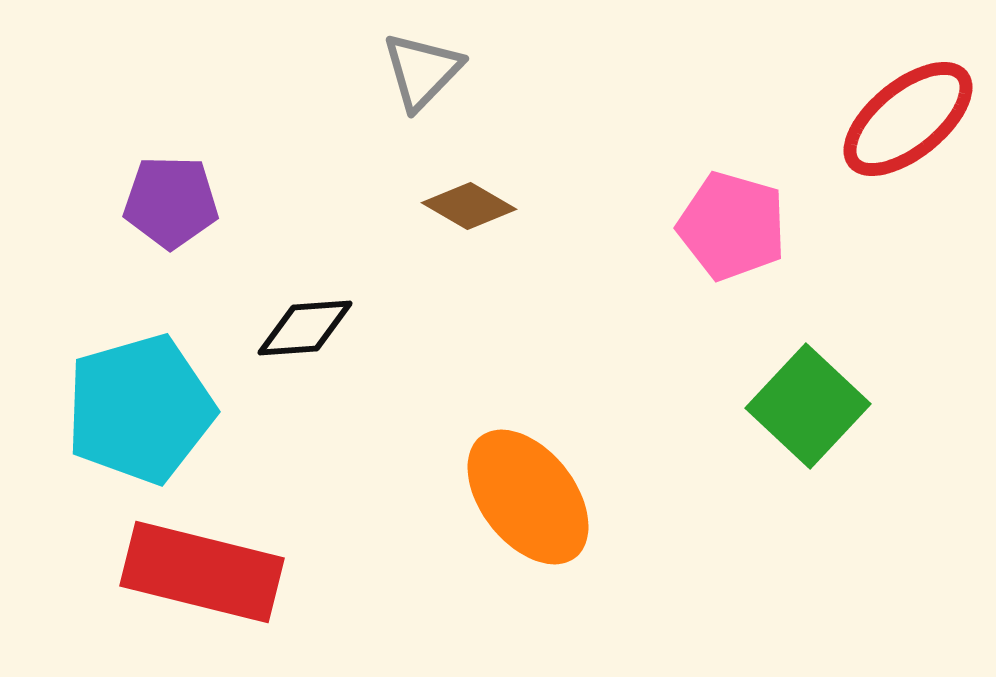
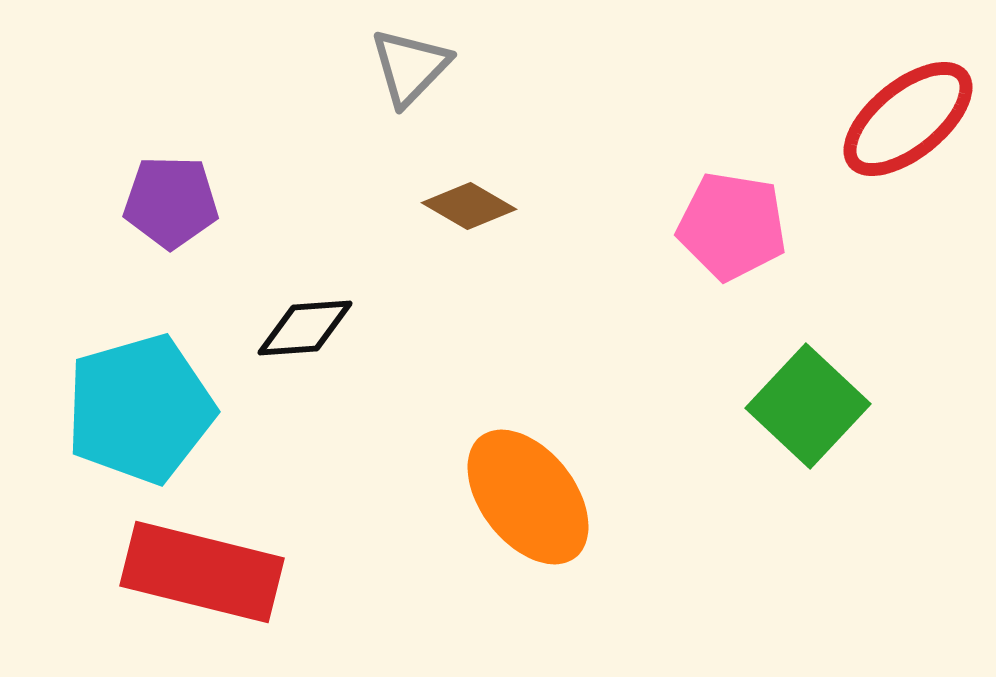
gray triangle: moved 12 px left, 4 px up
pink pentagon: rotated 7 degrees counterclockwise
